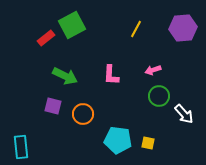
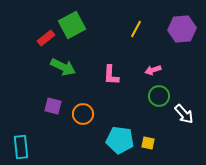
purple hexagon: moved 1 px left, 1 px down
green arrow: moved 2 px left, 9 px up
cyan pentagon: moved 2 px right
